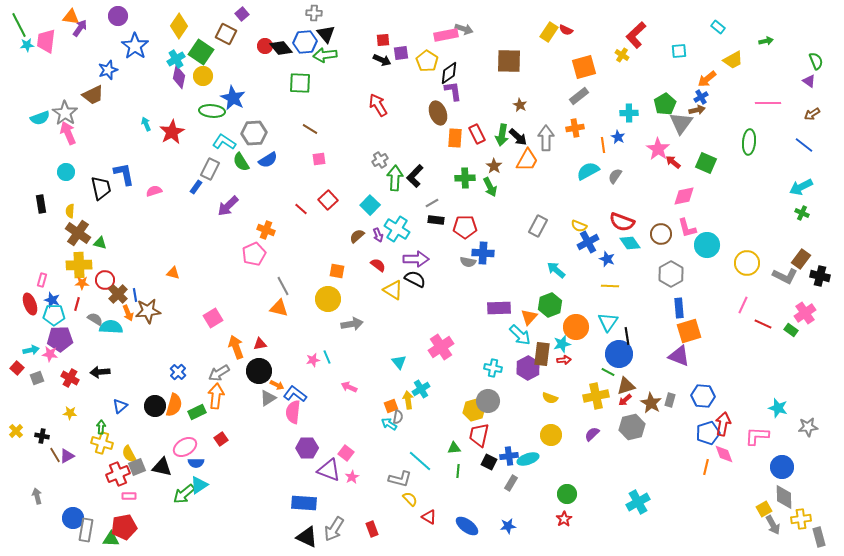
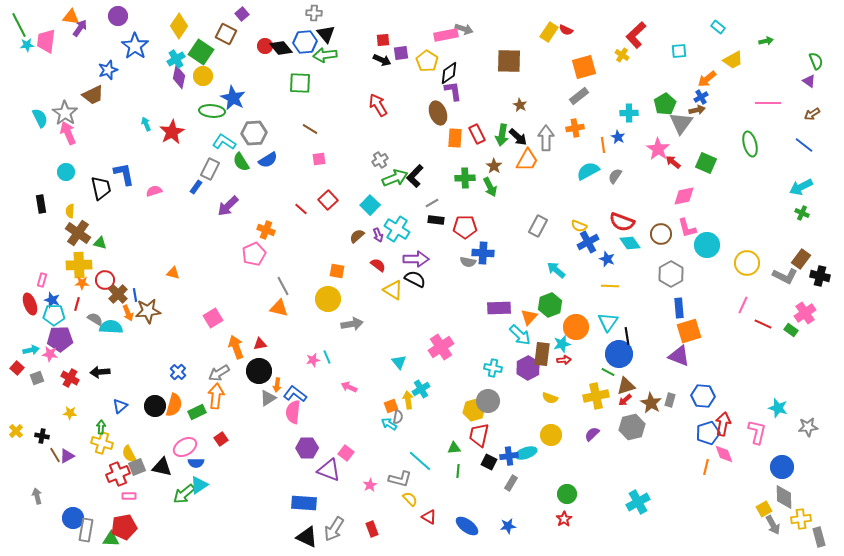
cyan semicircle at (40, 118): rotated 96 degrees counterclockwise
green ellipse at (749, 142): moved 1 px right, 2 px down; rotated 20 degrees counterclockwise
green arrow at (395, 178): rotated 65 degrees clockwise
orange arrow at (277, 385): rotated 72 degrees clockwise
pink L-shape at (757, 436): moved 4 px up; rotated 100 degrees clockwise
cyan ellipse at (528, 459): moved 2 px left, 6 px up
pink star at (352, 477): moved 18 px right, 8 px down
